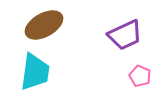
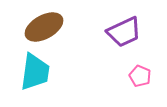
brown ellipse: moved 2 px down
purple trapezoid: moved 1 px left, 3 px up
